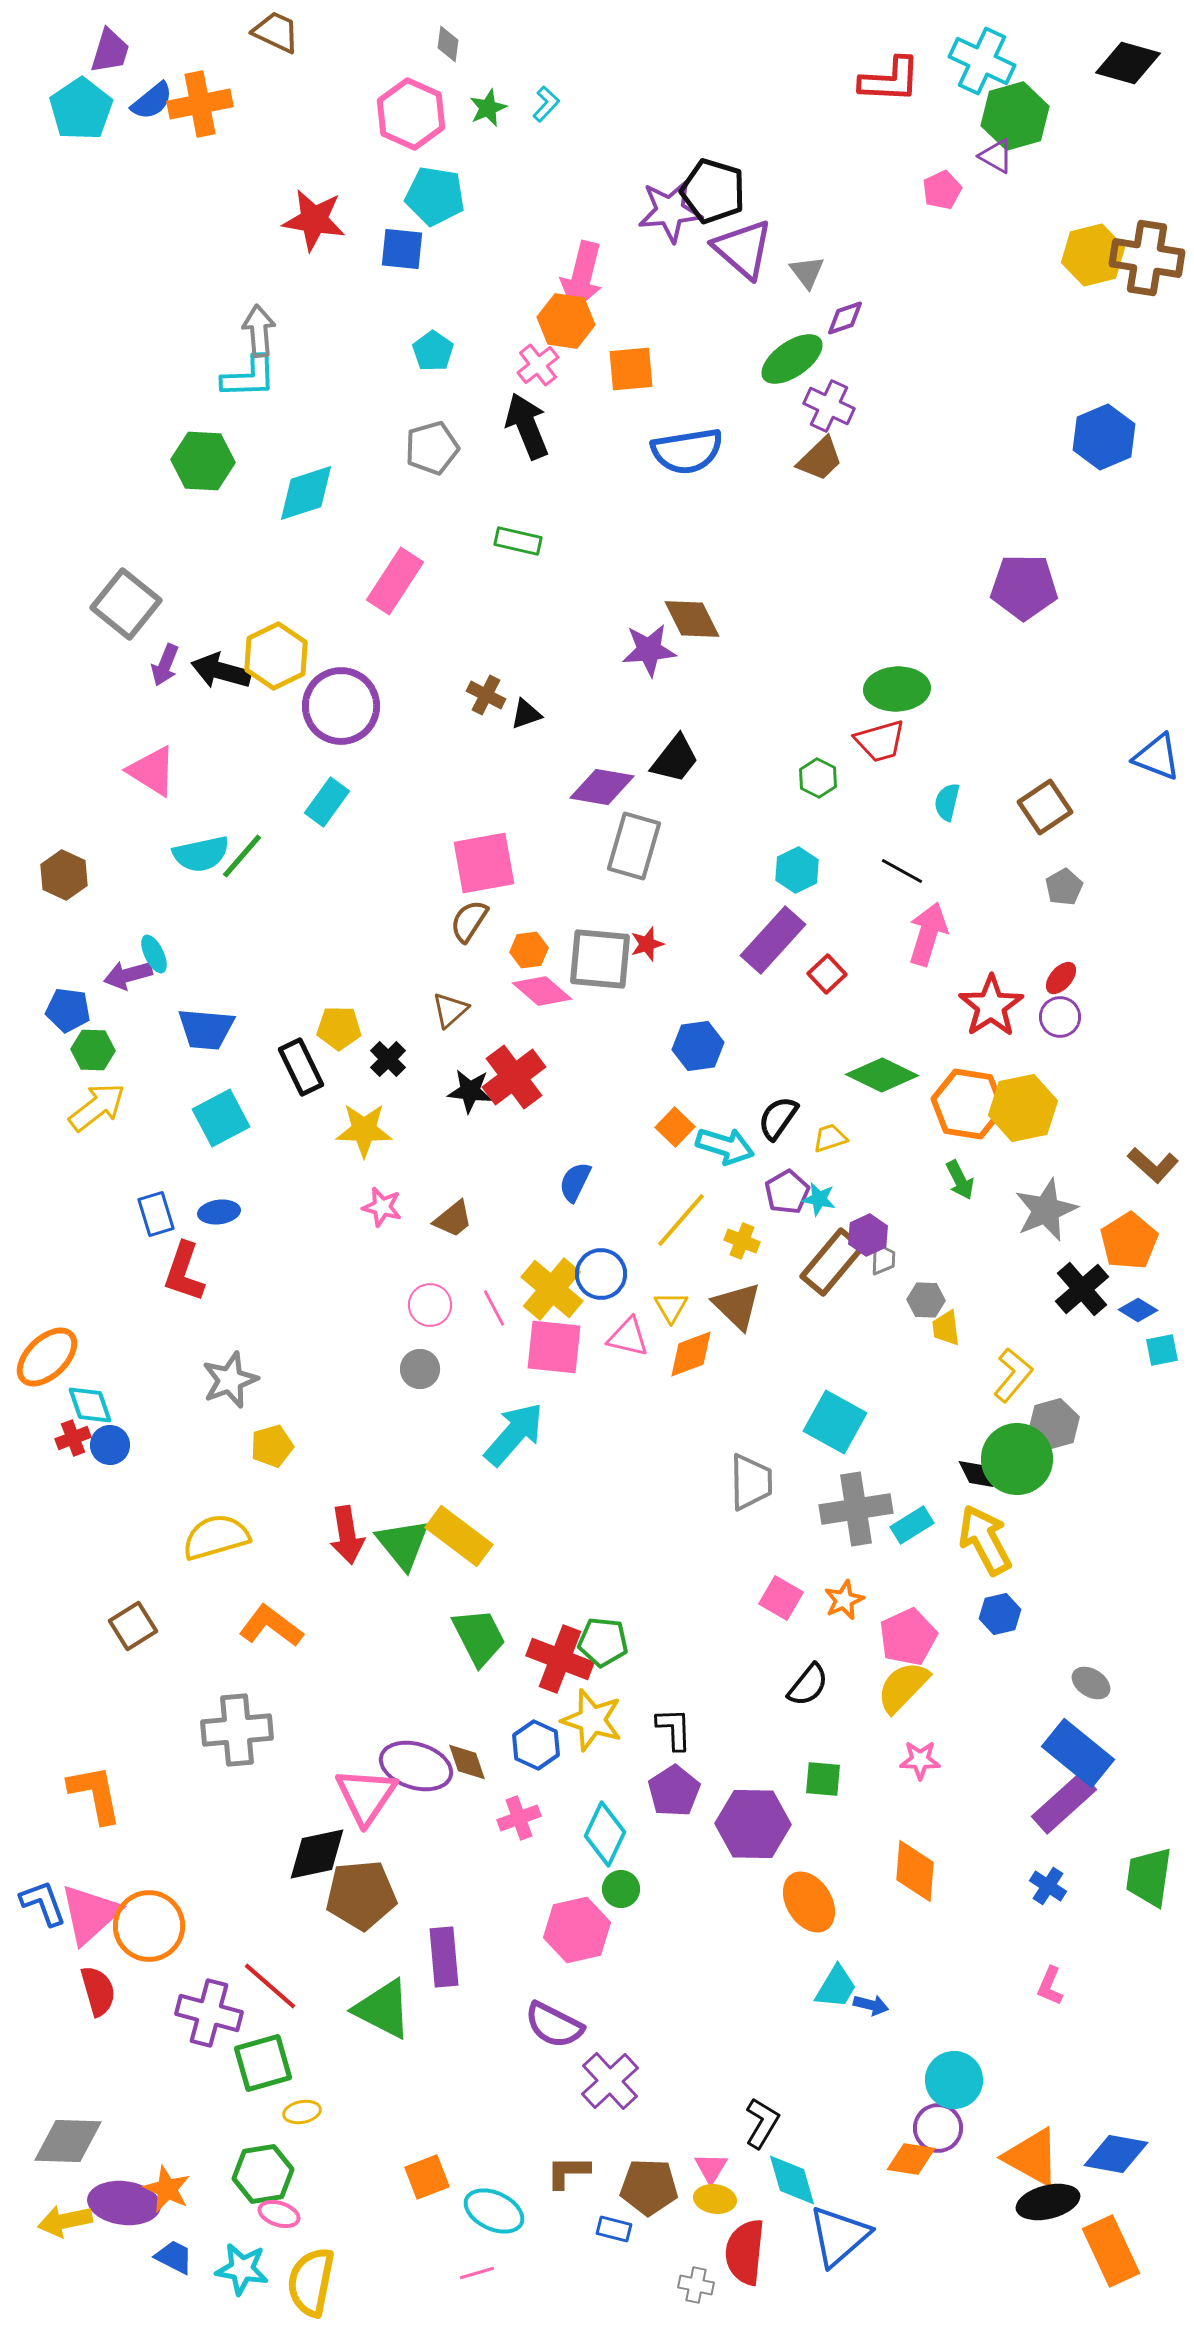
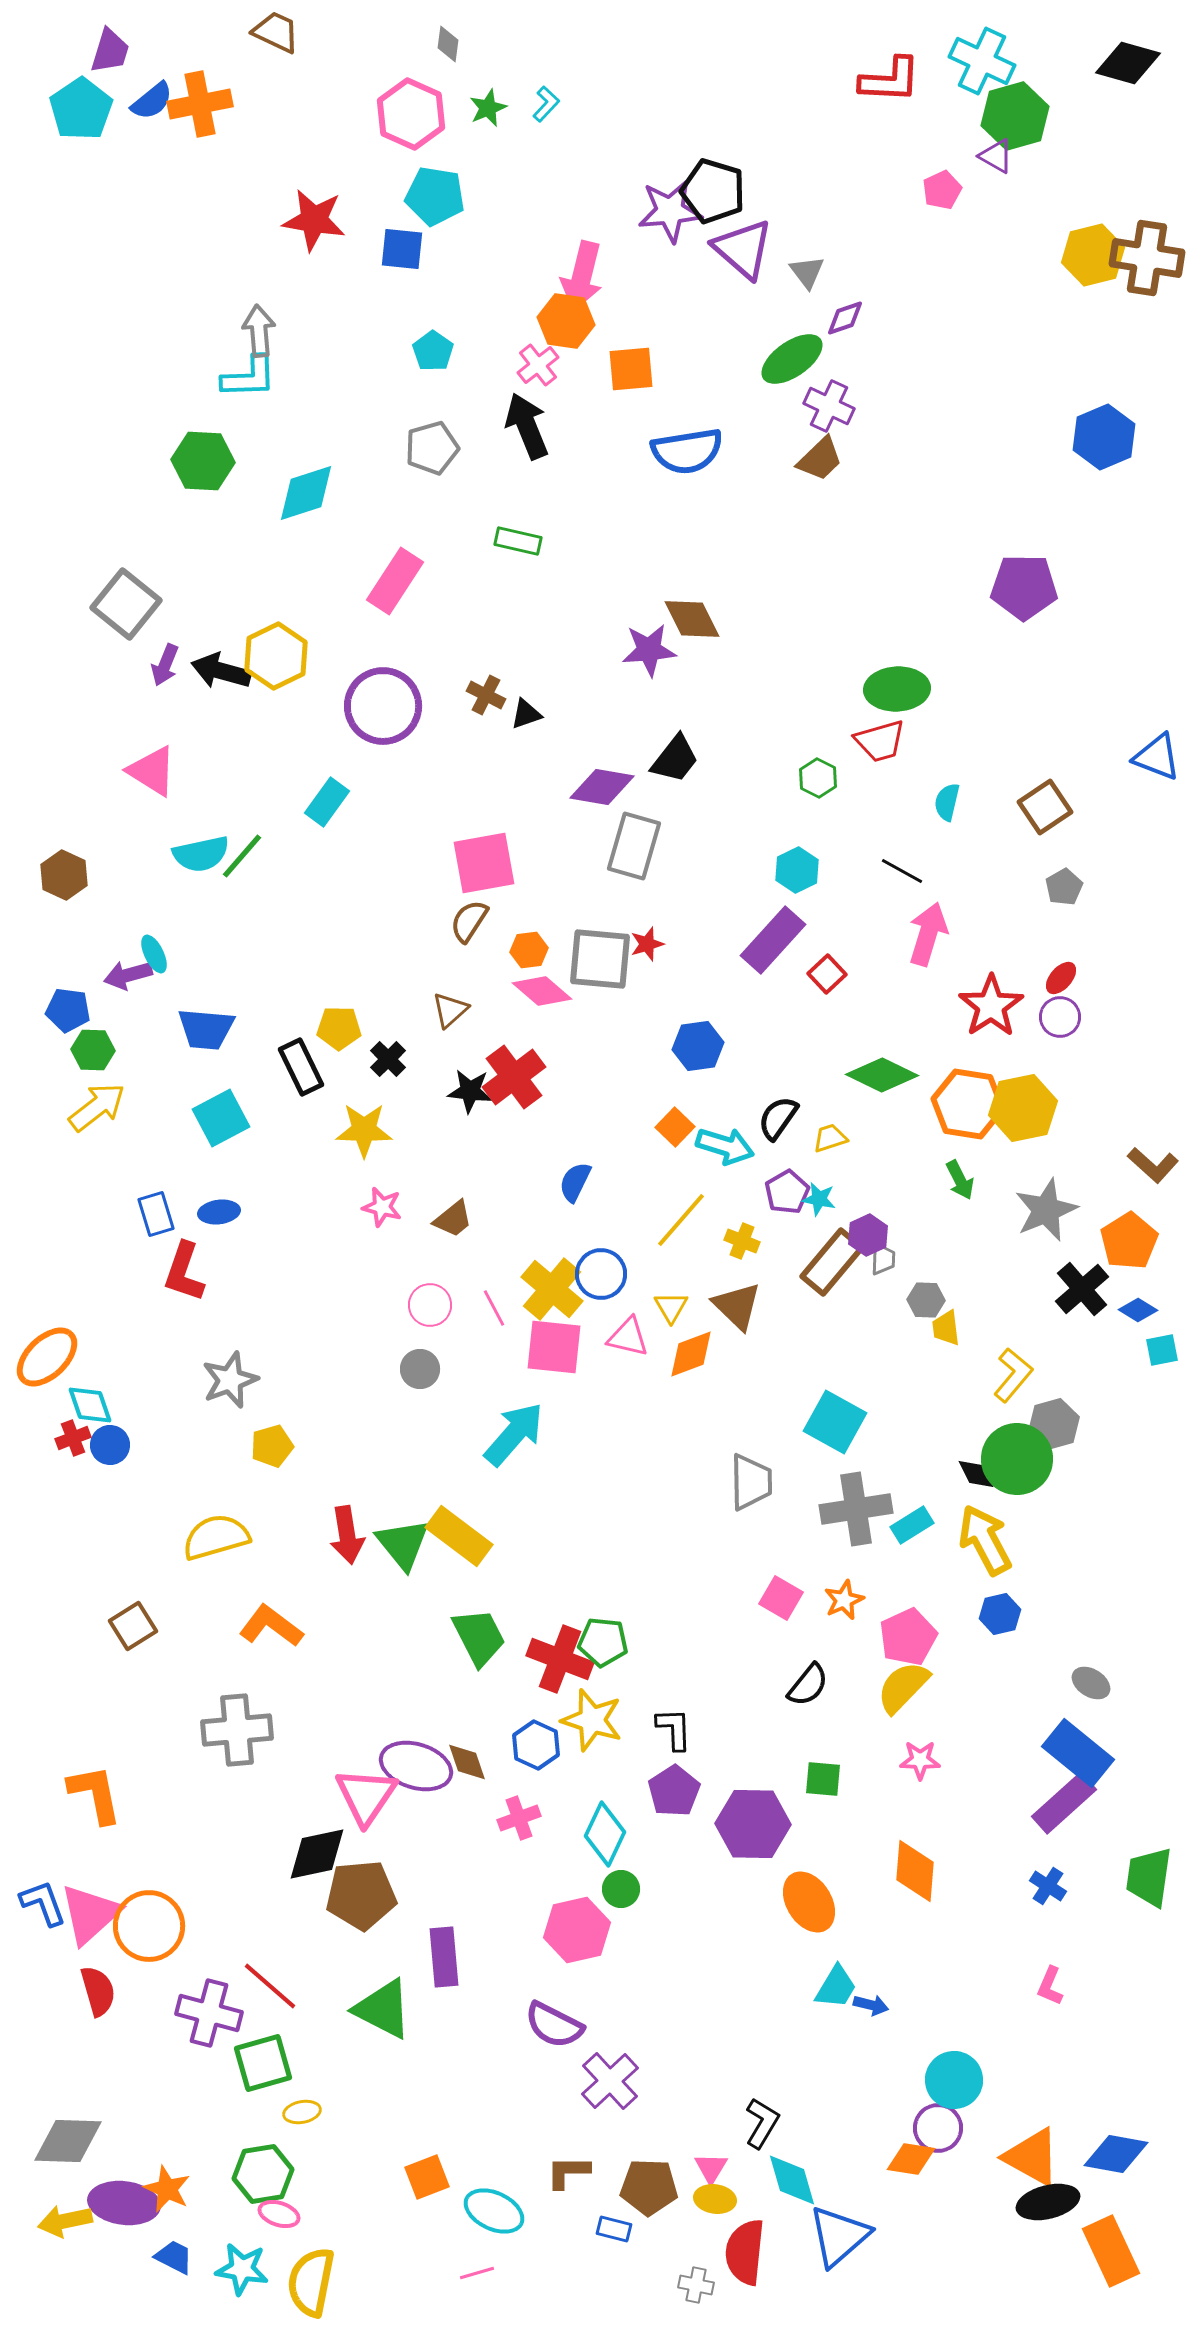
purple circle at (341, 706): moved 42 px right
